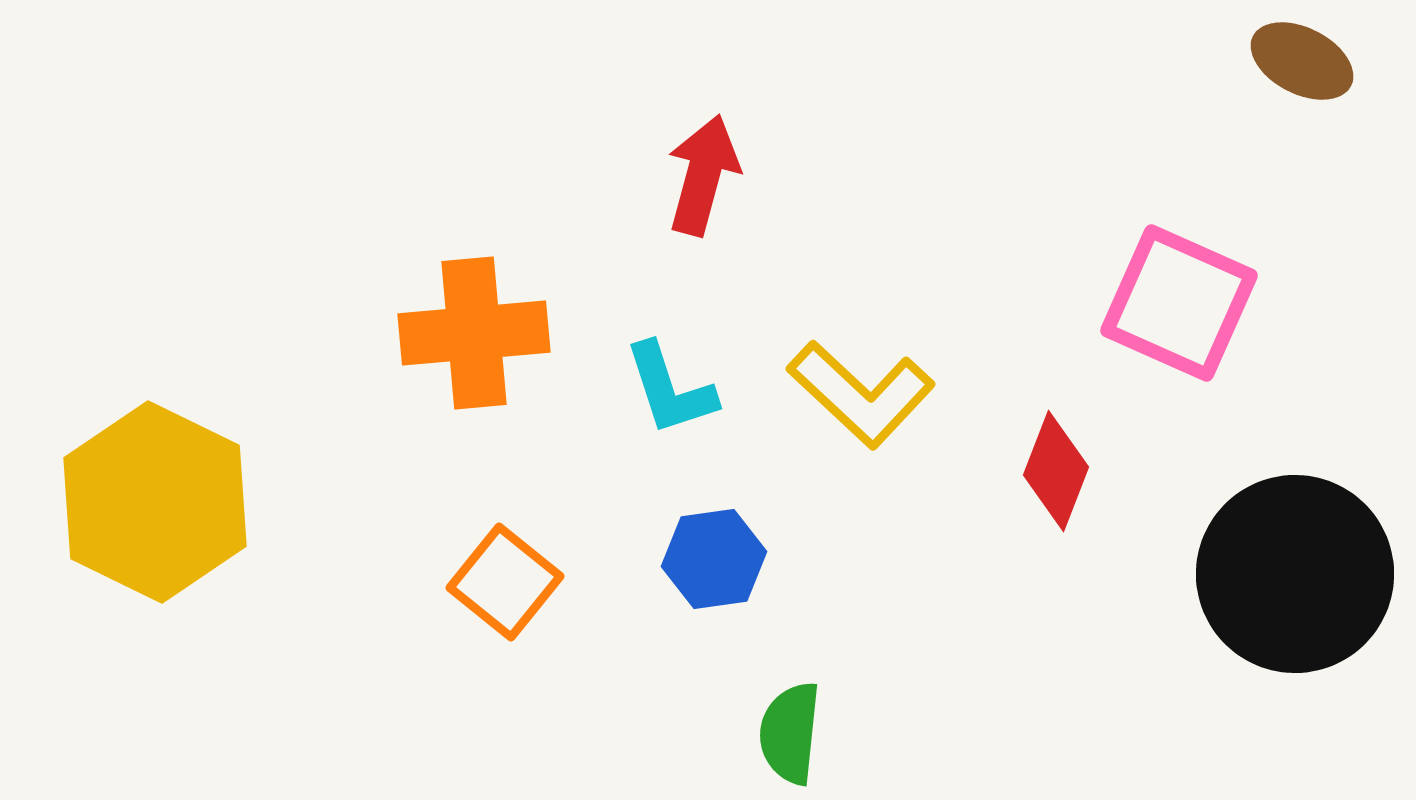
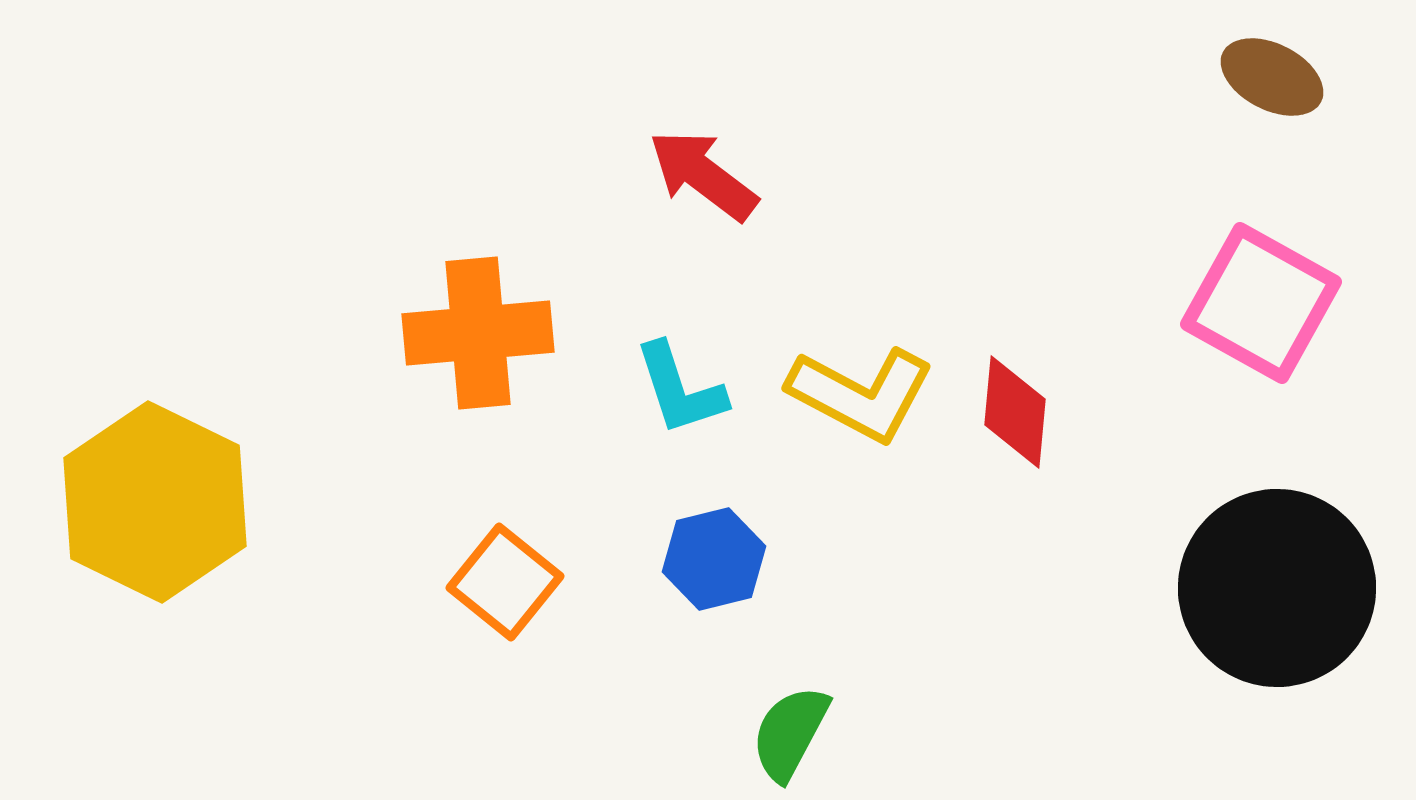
brown ellipse: moved 30 px left, 16 px down
red arrow: rotated 68 degrees counterclockwise
pink square: moved 82 px right; rotated 5 degrees clockwise
orange cross: moved 4 px right
cyan L-shape: moved 10 px right
yellow L-shape: rotated 15 degrees counterclockwise
red diamond: moved 41 px left, 59 px up; rotated 16 degrees counterclockwise
blue hexagon: rotated 6 degrees counterclockwise
black circle: moved 18 px left, 14 px down
green semicircle: rotated 22 degrees clockwise
